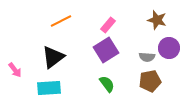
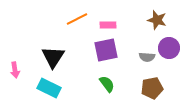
orange line: moved 16 px right, 2 px up
pink rectangle: rotated 49 degrees clockwise
purple square: rotated 20 degrees clockwise
black triangle: rotated 20 degrees counterclockwise
pink arrow: rotated 28 degrees clockwise
brown pentagon: moved 2 px right, 7 px down
cyan rectangle: rotated 30 degrees clockwise
